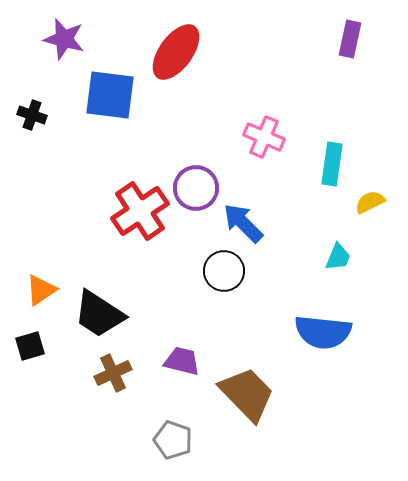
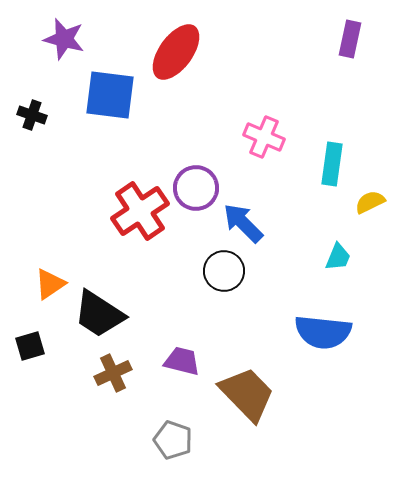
orange triangle: moved 9 px right, 6 px up
